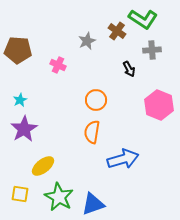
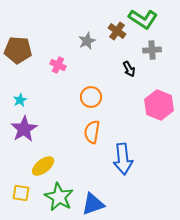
orange circle: moved 5 px left, 3 px up
blue arrow: rotated 100 degrees clockwise
yellow square: moved 1 px right, 1 px up
